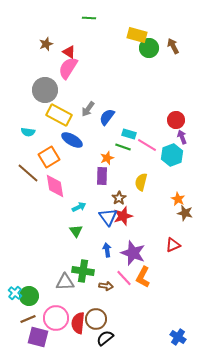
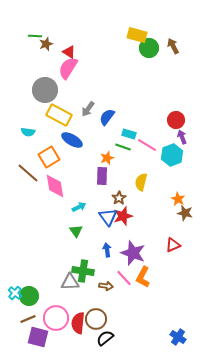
green line at (89, 18): moved 54 px left, 18 px down
gray triangle at (65, 282): moved 5 px right
